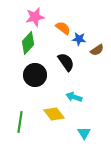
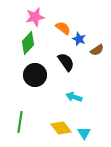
blue star: rotated 16 degrees clockwise
yellow diamond: moved 7 px right, 14 px down
